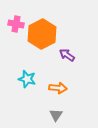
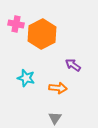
purple arrow: moved 6 px right, 10 px down
cyan star: moved 1 px left, 1 px up
gray triangle: moved 1 px left, 3 px down
